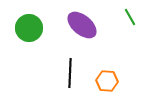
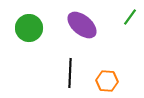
green line: rotated 66 degrees clockwise
